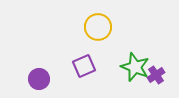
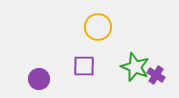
purple square: rotated 25 degrees clockwise
purple cross: rotated 24 degrees counterclockwise
